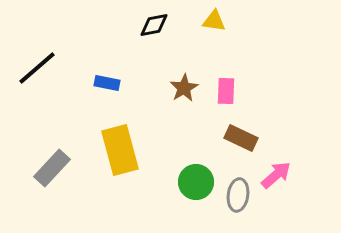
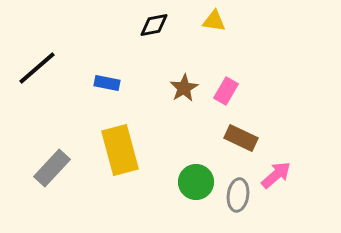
pink rectangle: rotated 28 degrees clockwise
